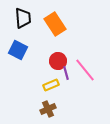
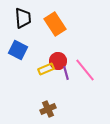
yellow rectangle: moved 5 px left, 16 px up
